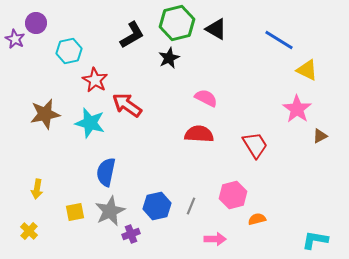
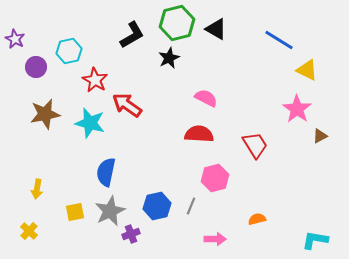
purple circle: moved 44 px down
pink hexagon: moved 18 px left, 17 px up
